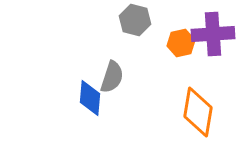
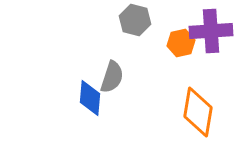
purple cross: moved 2 px left, 3 px up
